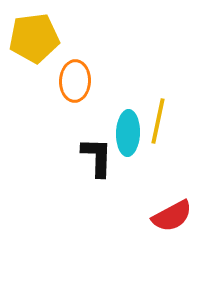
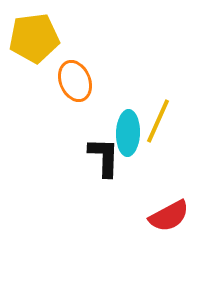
orange ellipse: rotated 24 degrees counterclockwise
yellow line: rotated 12 degrees clockwise
black L-shape: moved 7 px right
red semicircle: moved 3 px left
